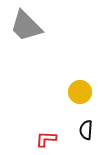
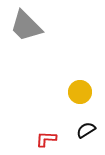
black semicircle: rotated 54 degrees clockwise
